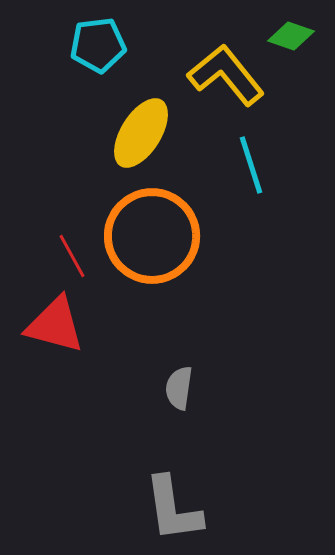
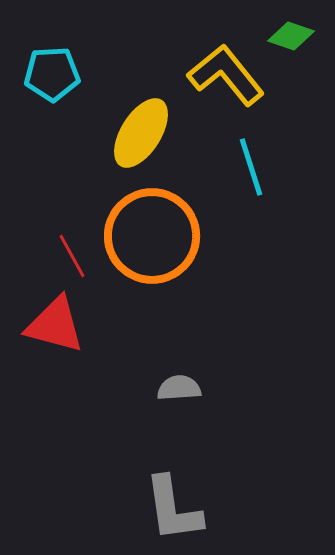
cyan pentagon: moved 46 px left, 29 px down; rotated 4 degrees clockwise
cyan line: moved 2 px down
gray semicircle: rotated 78 degrees clockwise
